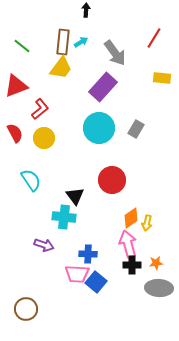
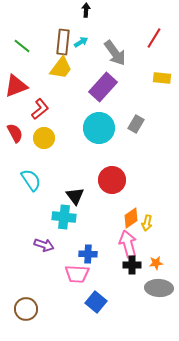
gray rectangle: moved 5 px up
blue square: moved 20 px down
